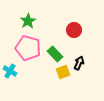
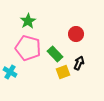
red circle: moved 2 px right, 4 px down
cyan cross: moved 1 px down
